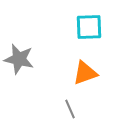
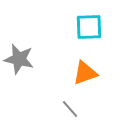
gray line: rotated 18 degrees counterclockwise
